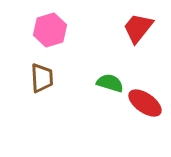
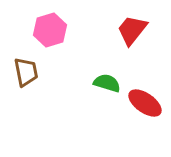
red trapezoid: moved 6 px left, 2 px down
brown trapezoid: moved 16 px left, 6 px up; rotated 8 degrees counterclockwise
green semicircle: moved 3 px left
